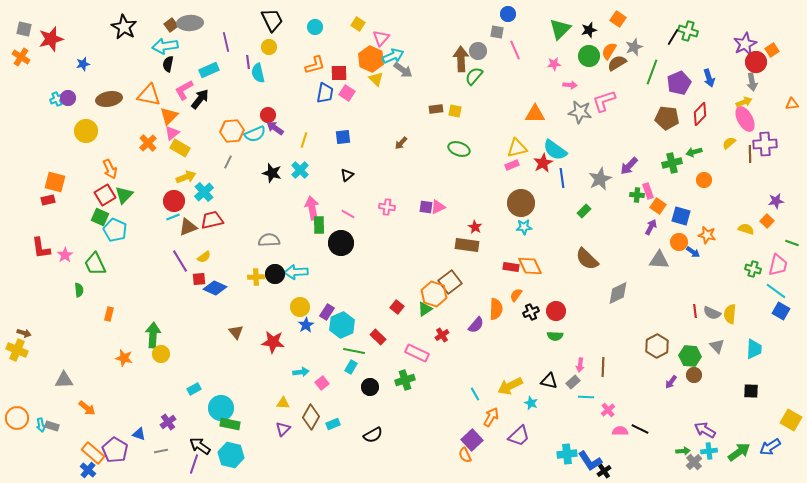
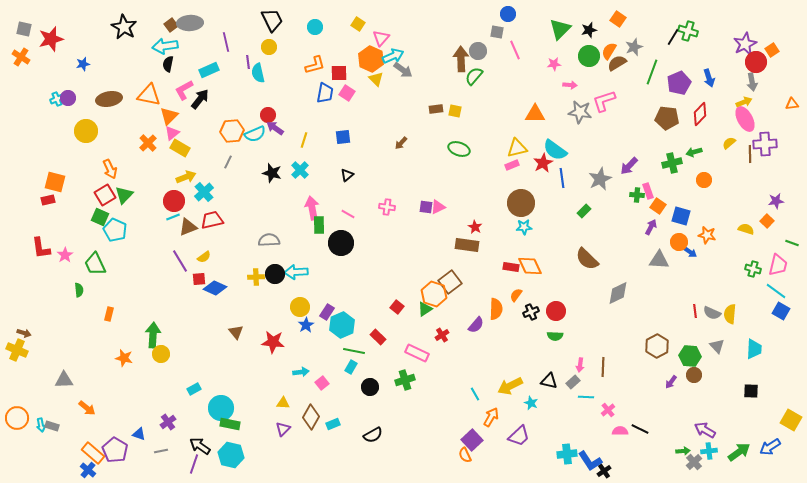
blue arrow at (693, 252): moved 3 px left
